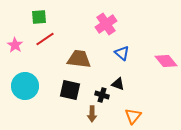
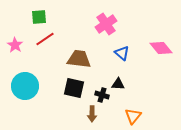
pink diamond: moved 5 px left, 13 px up
black triangle: rotated 16 degrees counterclockwise
black square: moved 4 px right, 2 px up
